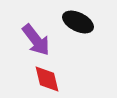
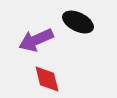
purple arrow: rotated 104 degrees clockwise
